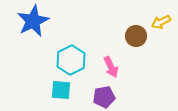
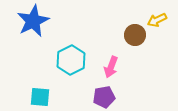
yellow arrow: moved 4 px left, 2 px up
brown circle: moved 1 px left, 1 px up
pink arrow: rotated 45 degrees clockwise
cyan square: moved 21 px left, 7 px down
